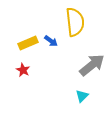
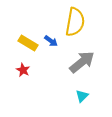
yellow semicircle: rotated 16 degrees clockwise
yellow rectangle: rotated 54 degrees clockwise
gray arrow: moved 10 px left, 3 px up
